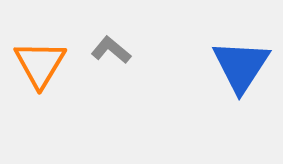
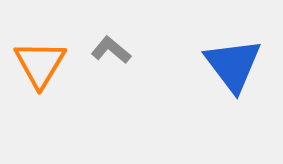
blue triangle: moved 8 px left, 1 px up; rotated 10 degrees counterclockwise
